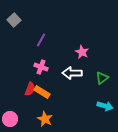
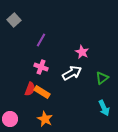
white arrow: rotated 150 degrees clockwise
cyan arrow: moved 1 px left, 2 px down; rotated 49 degrees clockwise
